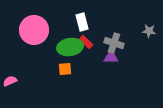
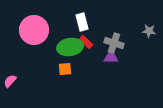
pink semicircle: rotated 24 degrees counterclockwise
